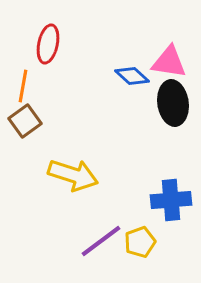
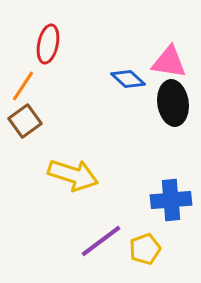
blue diamond: moved 4 px left, 3 px down
orange line: rotated 24 degrees clockwise
yellow pentagon: moved 5 px right, 7 px down
